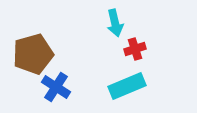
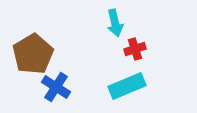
brown pentagon: rotated 15 degrees counterclockwise
